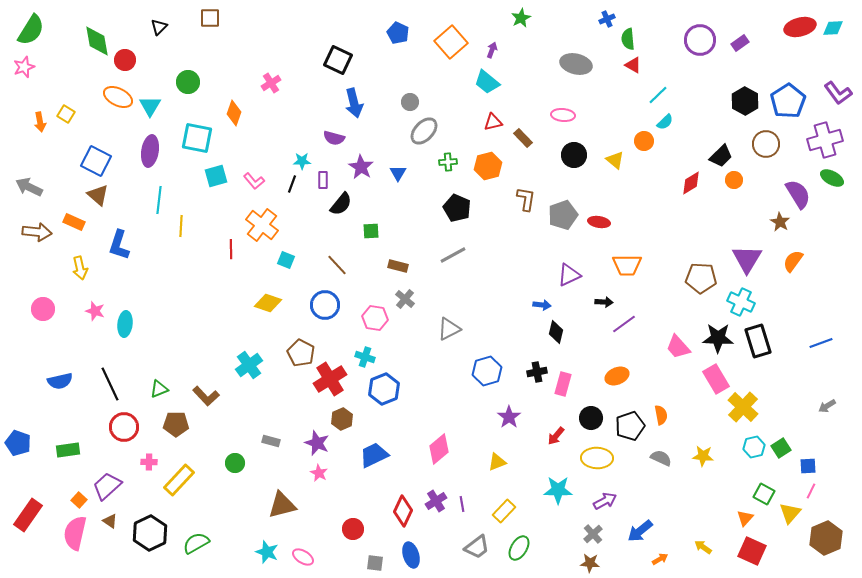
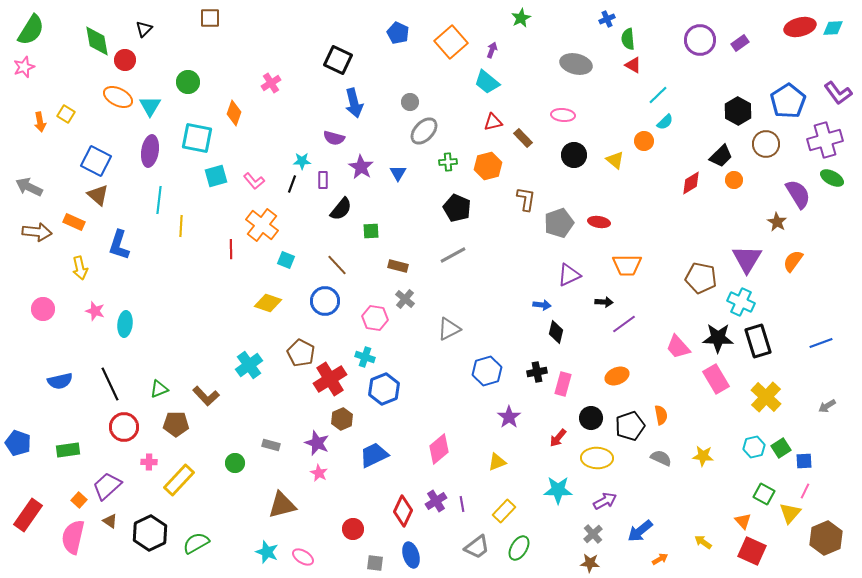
black triangle at (159, 27): moved 15 px left, 2 px down
black hexagon at (745, 101): moved 7 px left, 10 px down
black semicircle at (341, 204): moved 5 px down
gray pentagon at (563, 215): moved 4 px left, 8 px down
brown star at (780, 222): moved 3 px left
brown pentagon at (701, 278): rotated 8 degrees clockwise
blue circle at (325, 305): moved 4 px up
yellow cross at (743, 407): moved 23 px right, 10 px up
red arrow at (556, 436): moved 2 px right, 2 px down
gray rectangle at (271, 441): moved 4 px down
blue square at (808, 466): moved 4 px left, 5 px up
pink line at (811, 491): moved 6 px left
orange triangle at (745, 518): moved 2 px left, 3 px down; rotated 24 degrees counterclockwise
pink semicircle at (75, 533): moved 2 px left, 4 px down
yellow arrow at (703, 547): moved 5 px up
